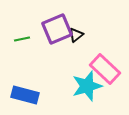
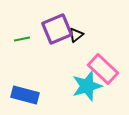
pink rectangle: moved 2 px left
